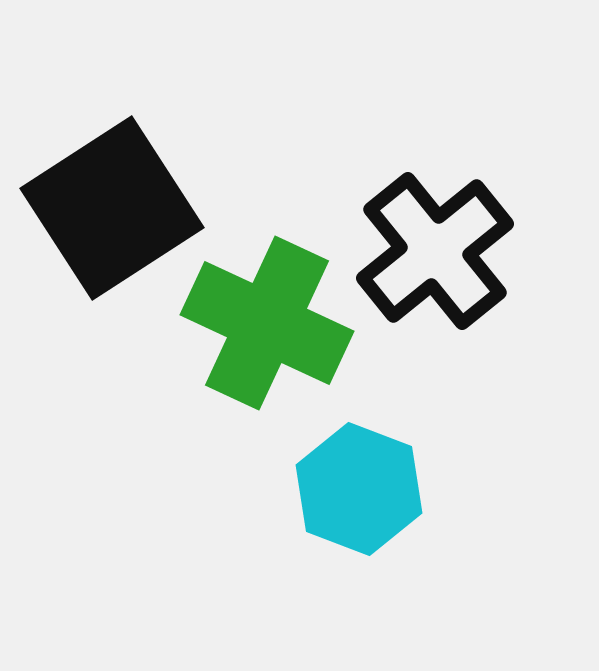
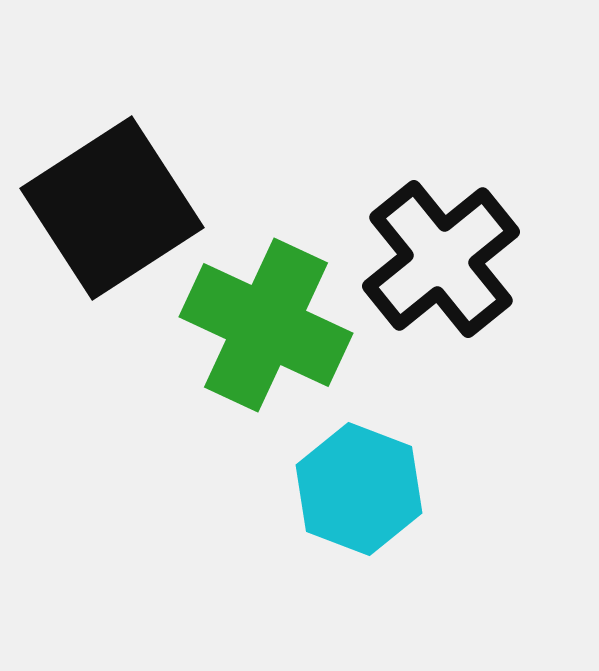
black cross: moved 6 px right, 8 px down
green cross: moved 1 px left, 2 px down
